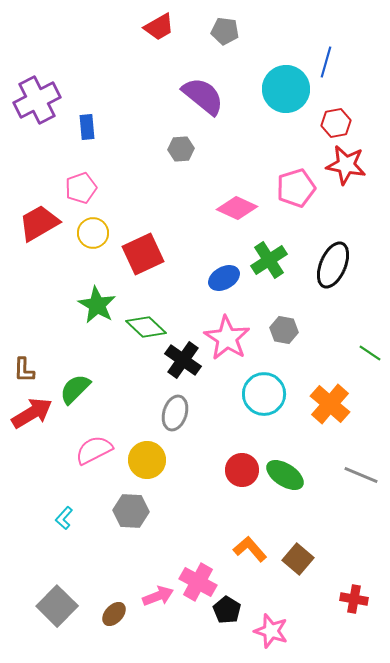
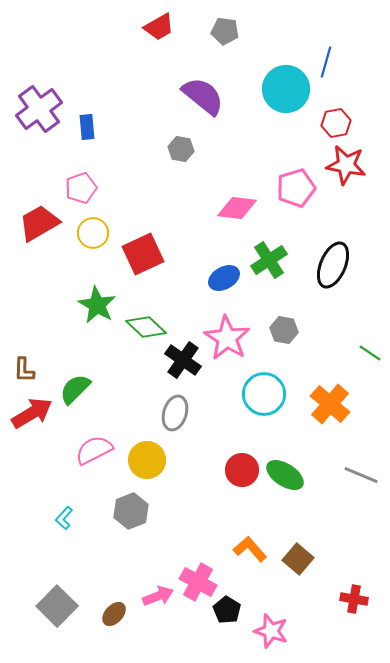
purple cross at (37, 100): moved 2 px right, 9 px down; rotated 9 degrees counterclockwise
gray hexagon at (181, 149): rotated 15 degrees clockwise
pink diamond at (237, 208): rotated 18 degrees counterclockwise
gray hexagon at (131, 511): rotated 24 degrees counterclockwise
